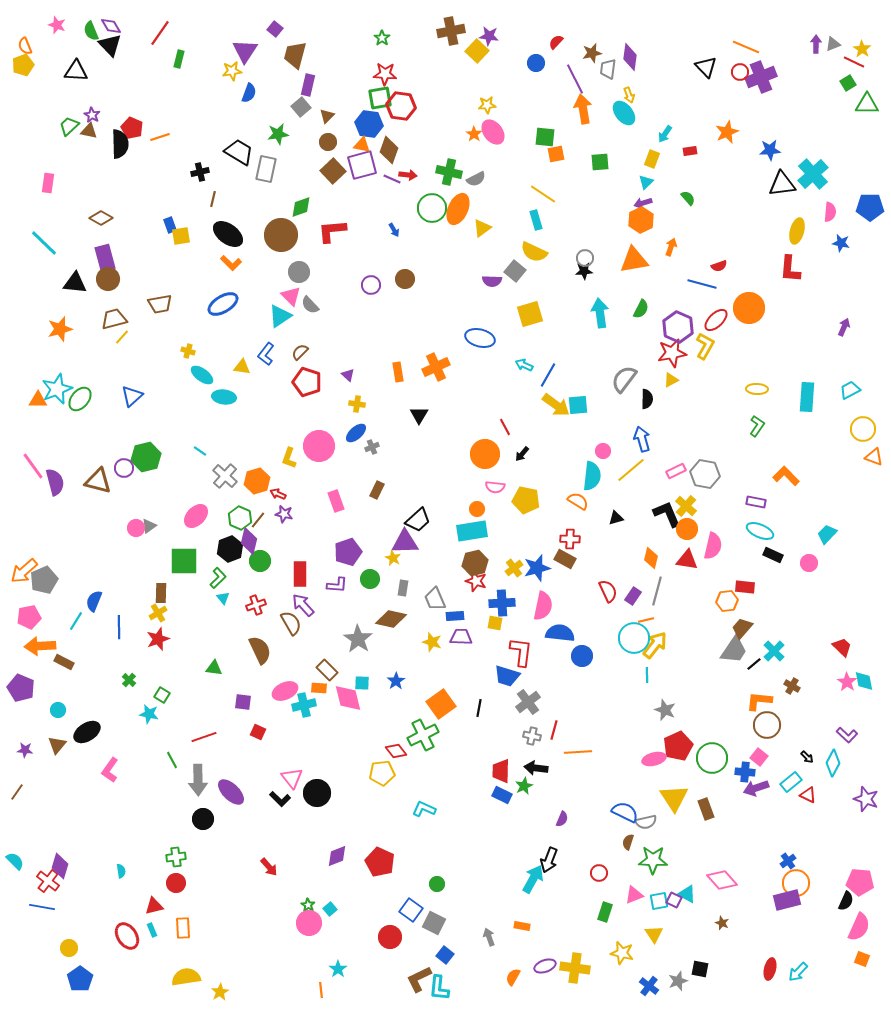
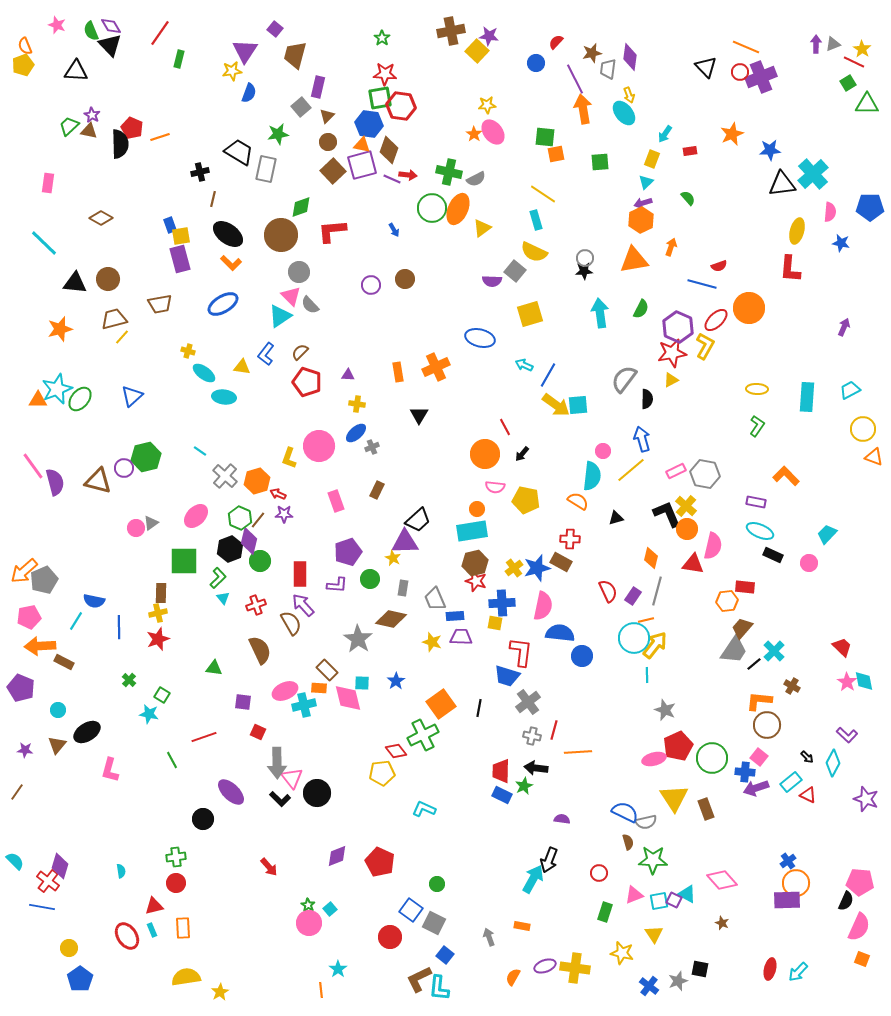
purple rectangle at (308, 85): moved 10 px right, 2 px down
orange star at (727, 132): moved 5 px right, 2 px down
purple rectangle at (105, 258): moved 75 px right, 1 px down
cyan ellipse at (202, 375): moved 2 px right, 2 px up
purple triangle at (348, 375): rotated 40 degrees counterclockwise
purple star at (284, 514): rotated 12 degrees counterclockwise
gray triangle at (149, 526): moved 2 px right, 3 px up
brown rectangle at (565, 559): moved 4 px left, 3 px down
red triangle at (687, 560): moved 6 px right, 4 px down
blue semicircle at (94, 601): rotated 100 degrees counterclockwise
yellow cross at (158, 613): rotated 18 degrees clockwise
pink L-shape at (110, 770): rotated 20 degrees counterclockwise
gray arrow at (198, 780): moved 79 px right, 17 px up
purple semicircle at (562, 819): rotated 105 degrees counterclockwise
brown semicircle at (628, 842): rotated 147 degrees clockwise
purple rectangle at (787, 900): rotated 12 degrees clockwise
